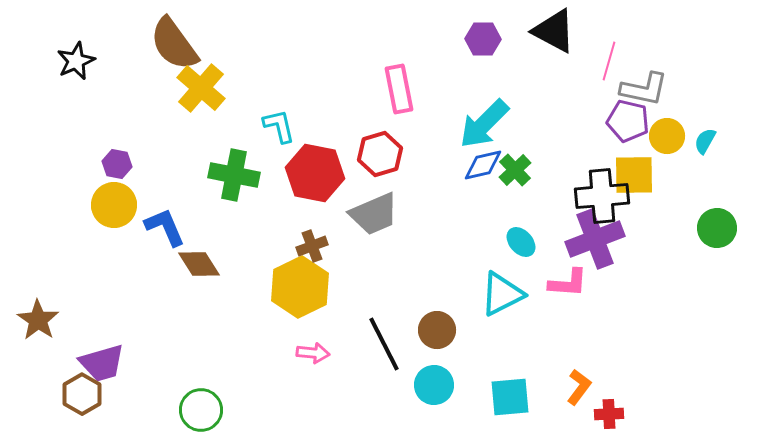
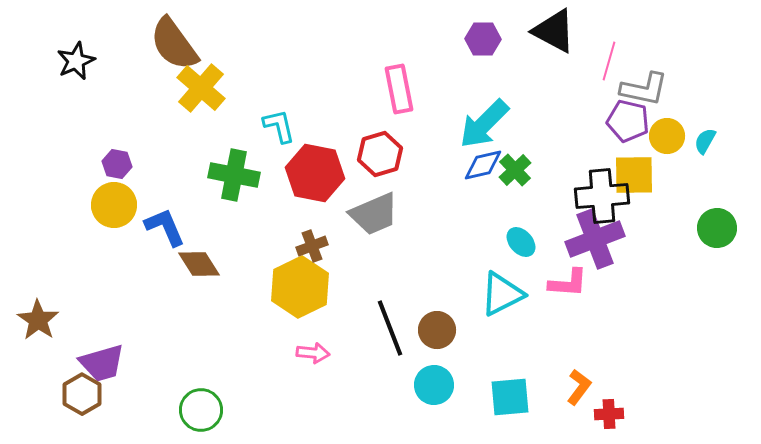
black line at (384, 344): moved 6 px right, 16 px up; rotated 6 degrees clockwise
